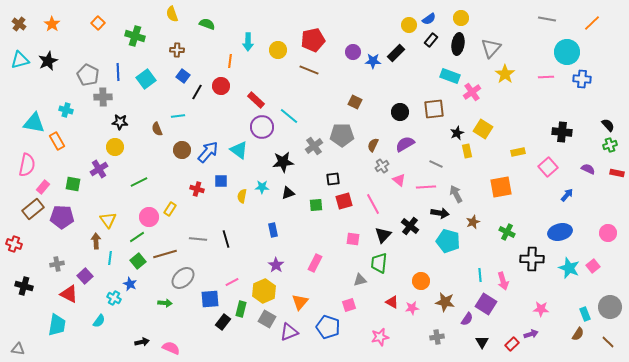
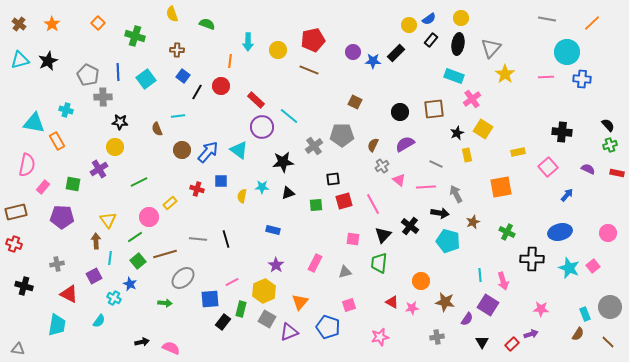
cyan rectangle at (450, 76): moved 4 px right
pink cross at (472, 92): moved 7 px down
yellow rectangle at (467, 151): moved 4 px down
brown rectangle at (33, 209): moved 17 px left, 3 px down; rotated 25 degrees clockwise
yellow rectangle at (170, 209): moved 6 px up; rotated 16 degrees clockwise
blue rectangle at (273, 230): rotated 64 degrees counterclockwise
green line at (137, 237): moved 2 px left
purple square at (85, 276): moved 9 px right; rotated 14 degrees clockwise
gray triangle at (360, 280): moved 15 px left, 8 px up
purple square at (486, 304): moved 2 px right, 1 px down
